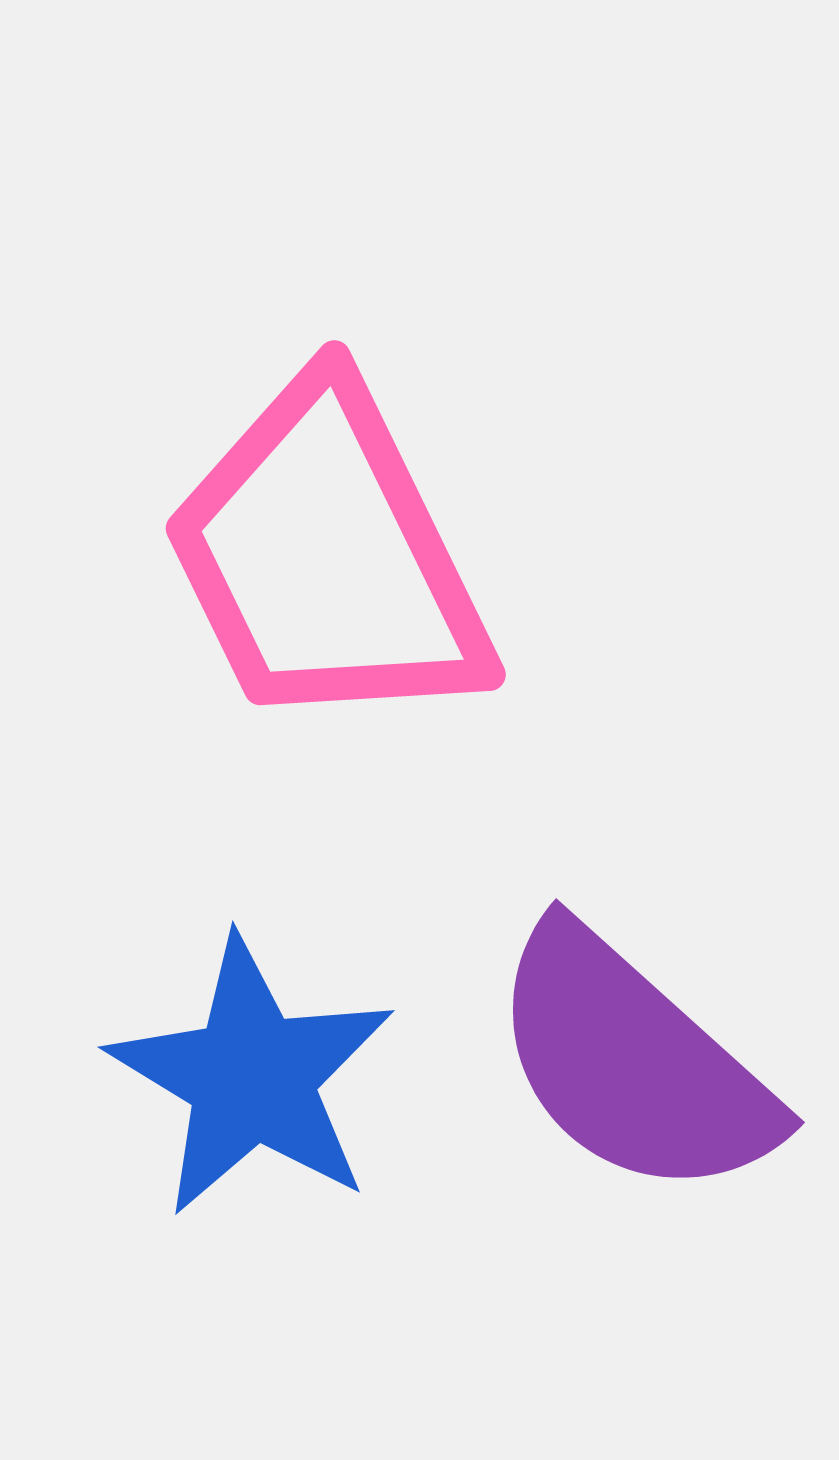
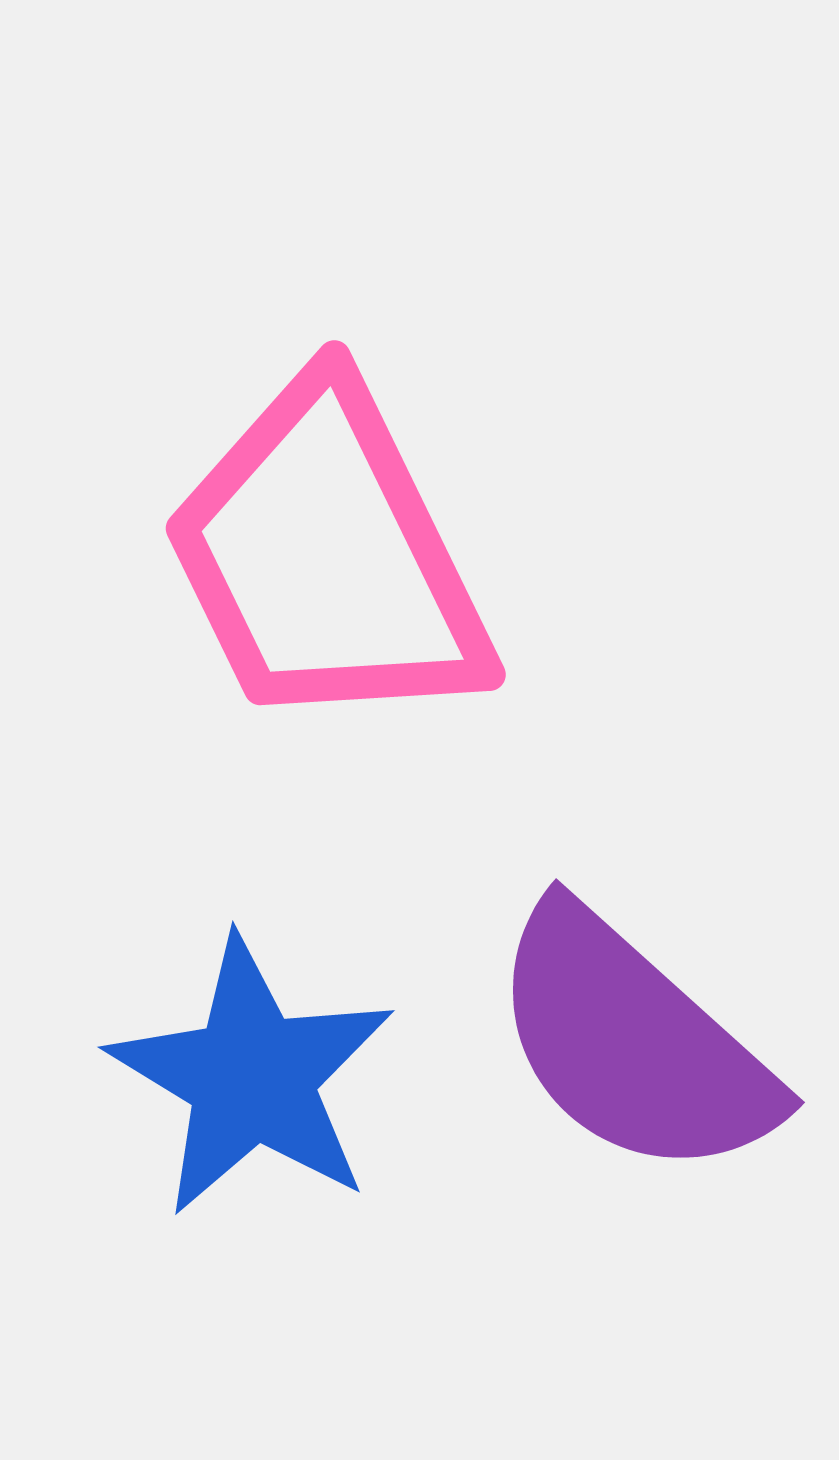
purple semicircle: moved 20 px up
